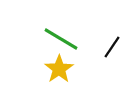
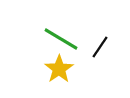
black line: moved 12 px left
